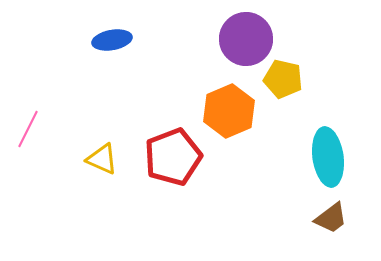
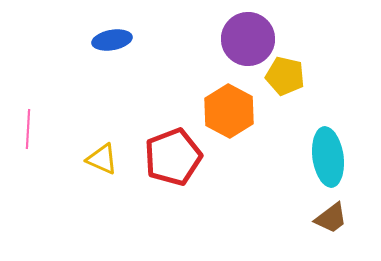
purple circle: moved 2 px right
yellow pentagon: moved 2 px right, 3 px up
orange hexagon: rotated 9 degrees counterclockwise
pink line: rotated 24 degrees counterclockwise
